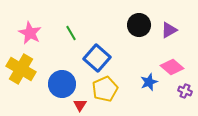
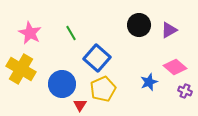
pink diamond: moved 3 px right
yellow pentagon: moved 2 px left
